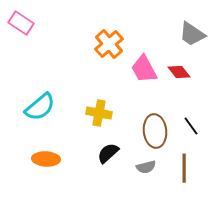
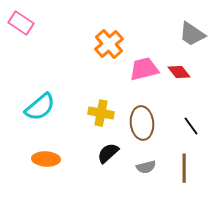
pink trapezoid: rotated 104 degrees clockwise
yellow cross: moved 2 px right
brown ellipse: moved 13 px left, 8 px up
